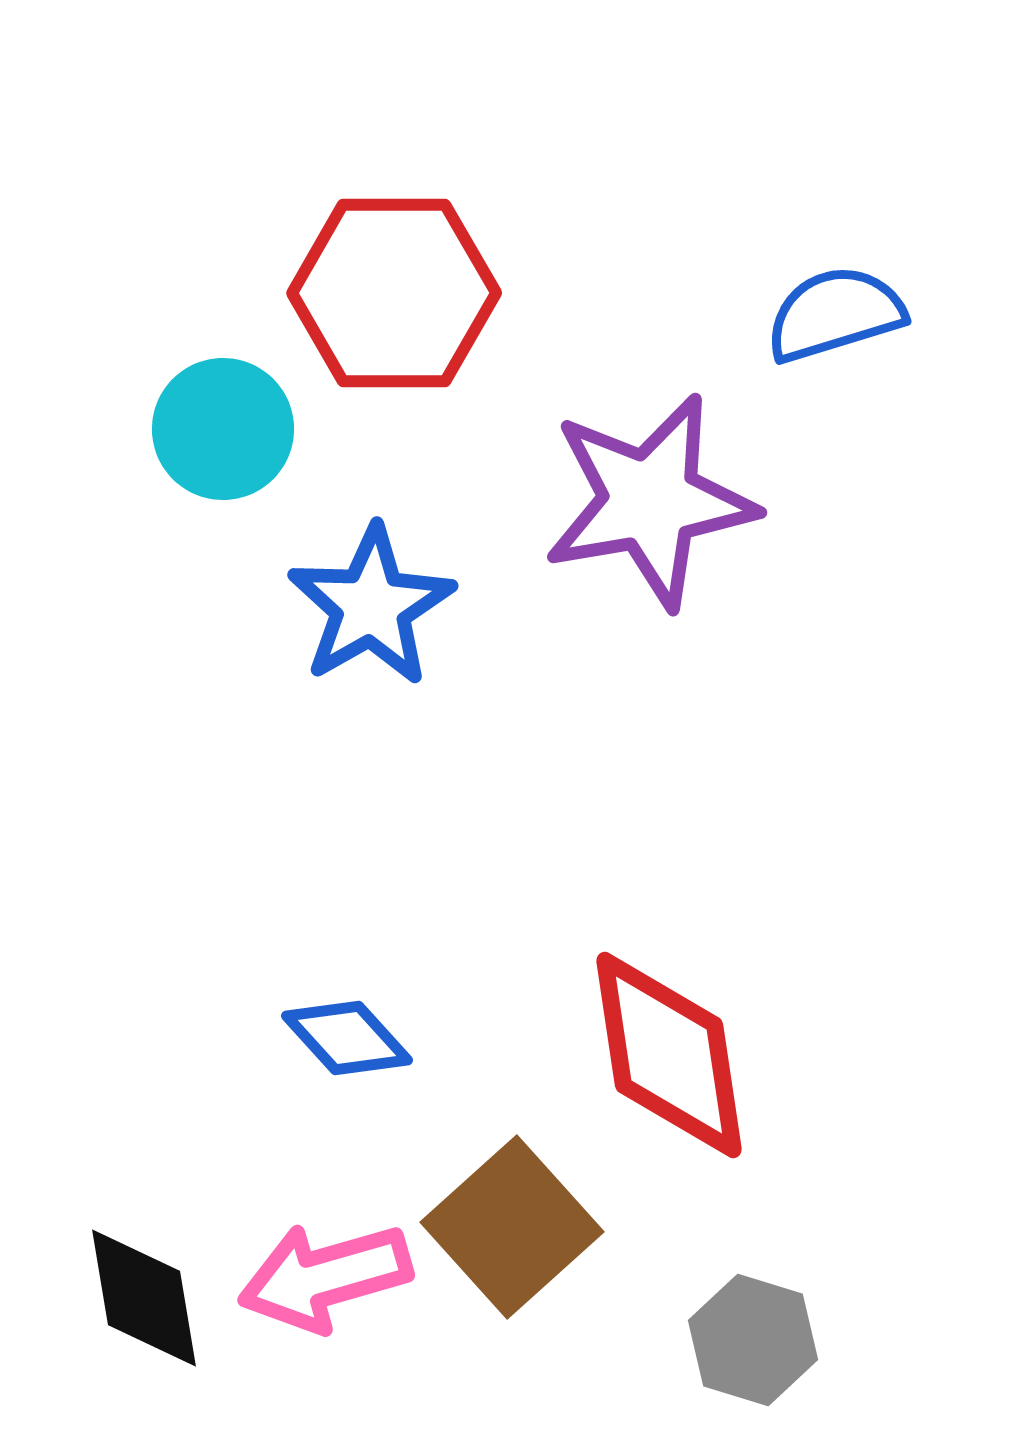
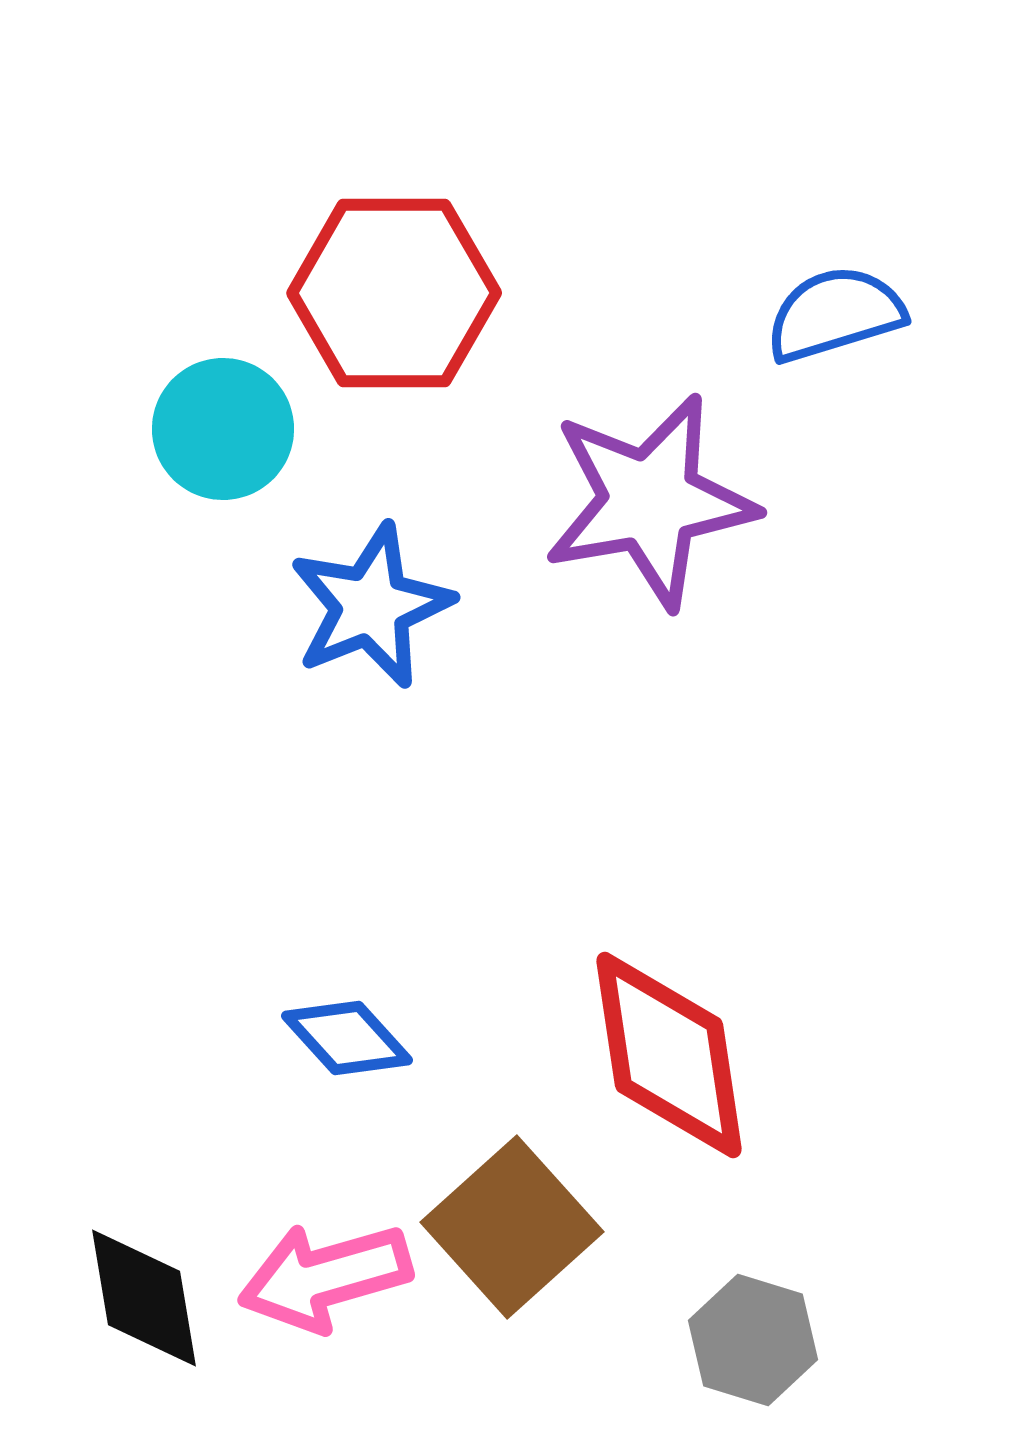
blue star: rotated 8 degrees clockwise
